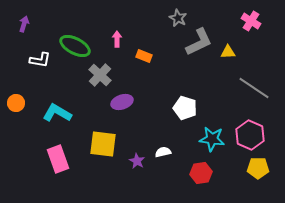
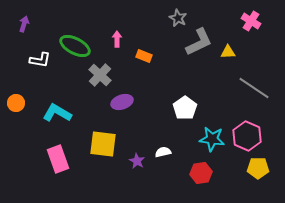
white pentagon: rotated 20 degrees clockwise
pink hexagon: moved 3 px left, 1 px down
